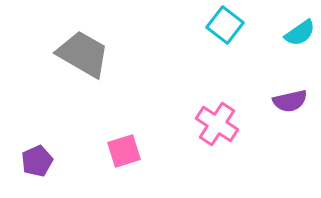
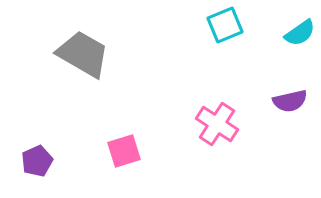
cyan square: rotated 30 degrees clockwise
